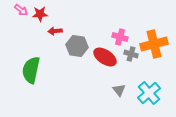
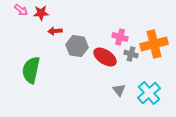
red star: moved 1 px right, 1 px up
